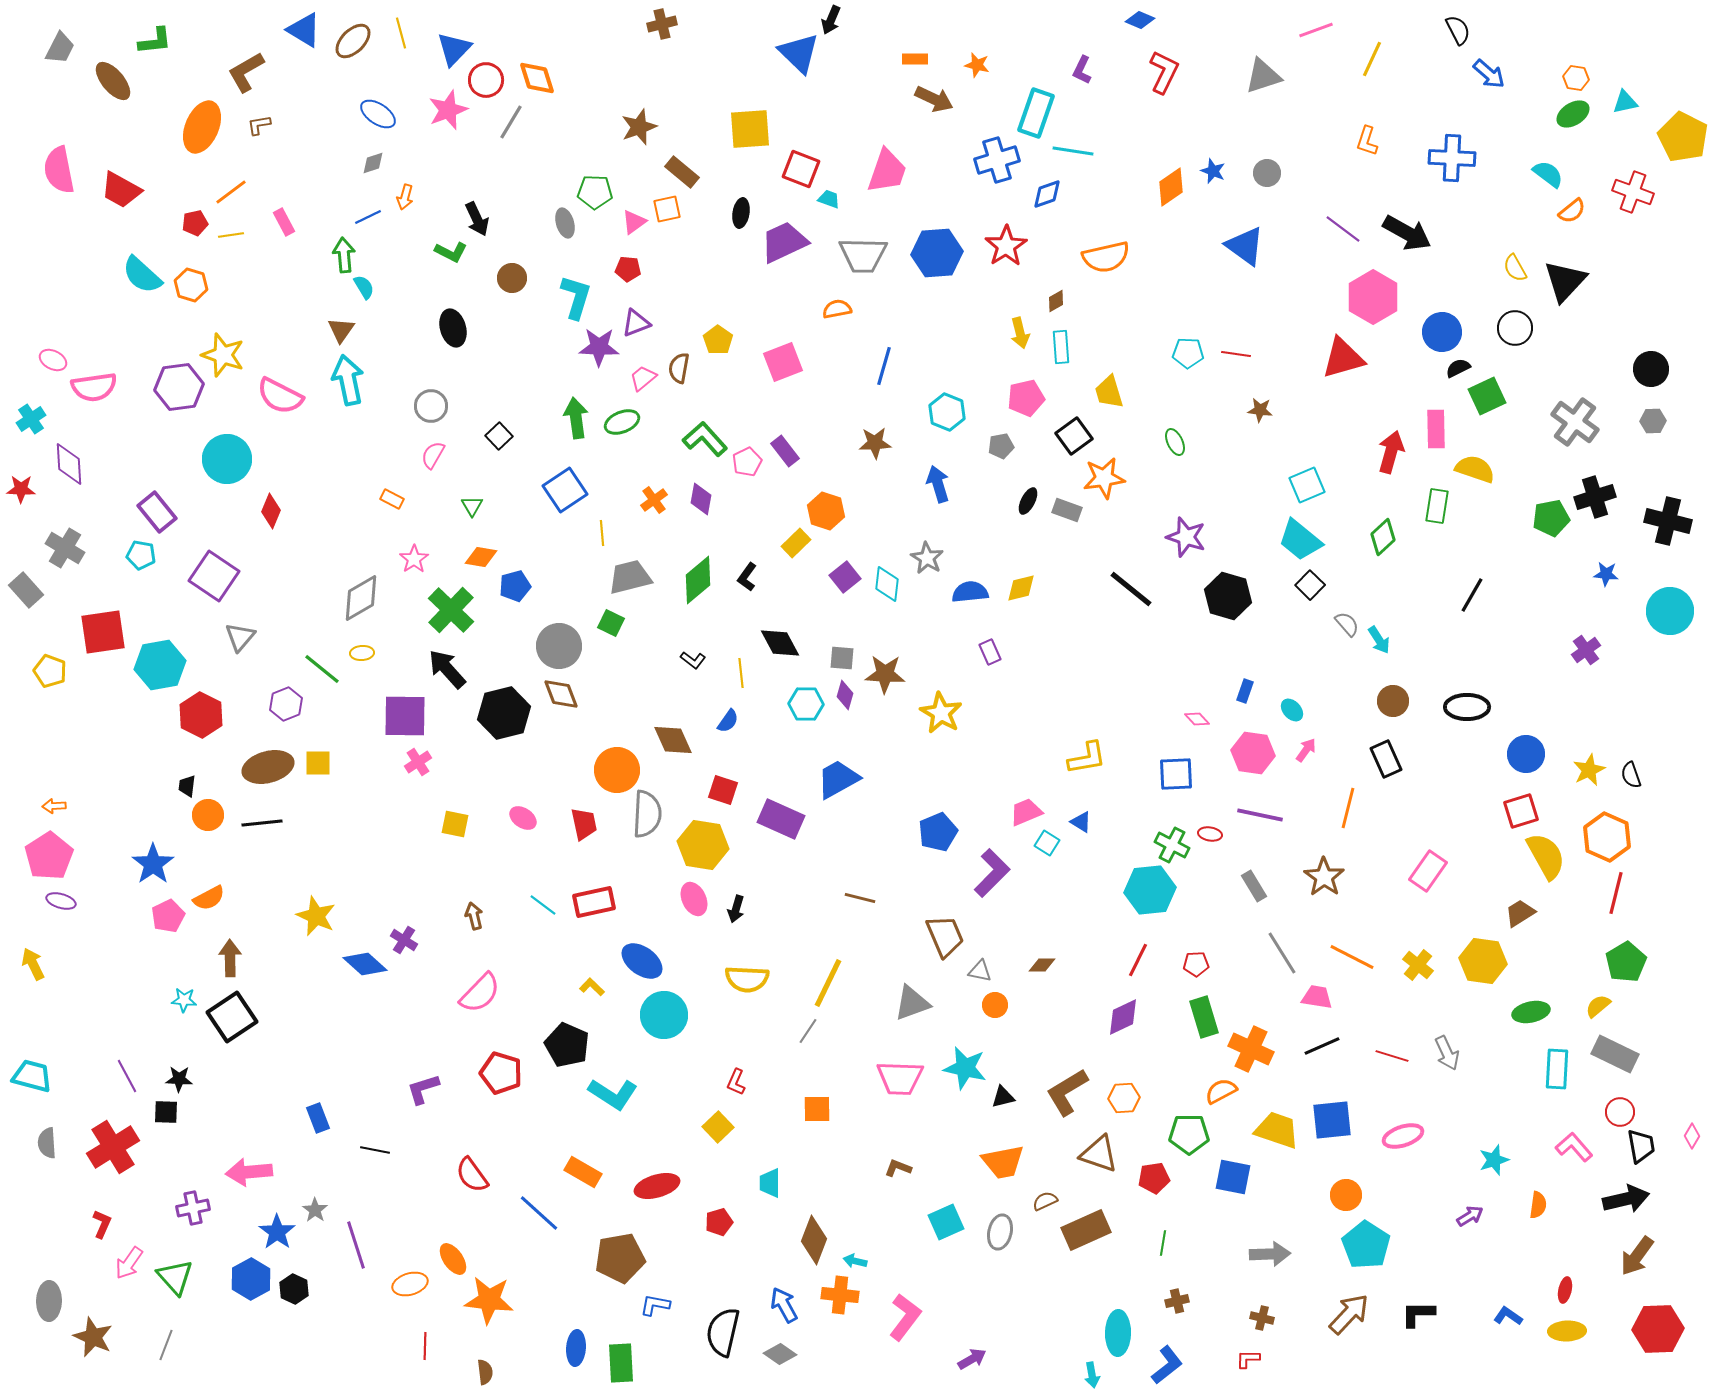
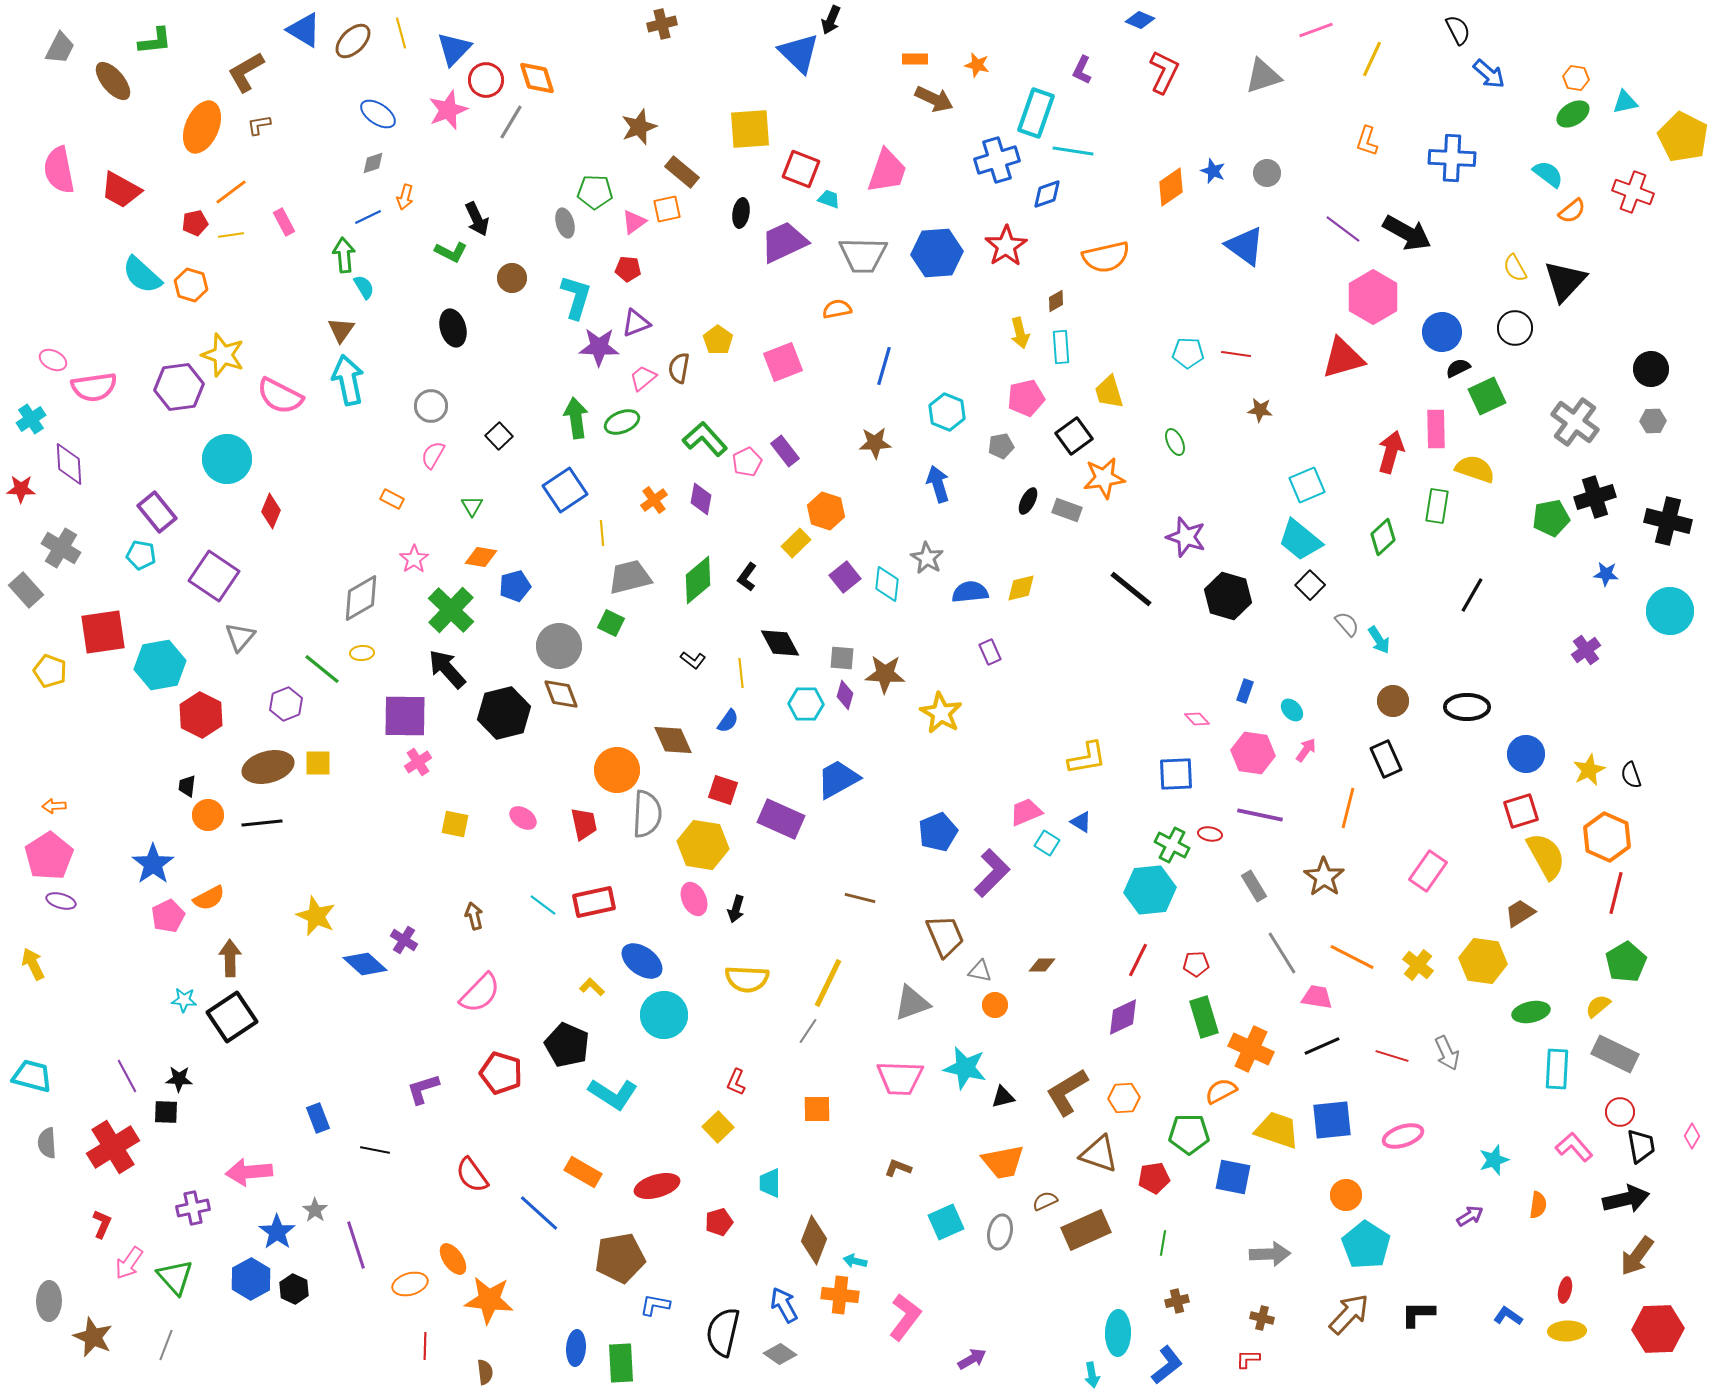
gray cross at (65, 548): moved 4 px left
